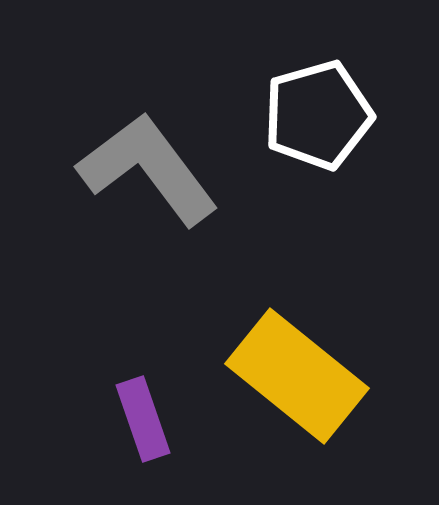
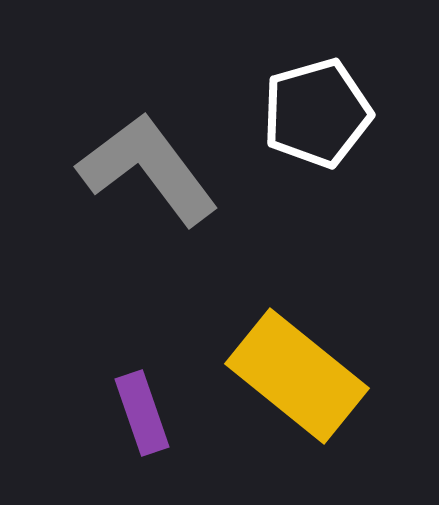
white pentagon: moved 1 px left, 2 px up
purple rectangle: moved 1 px left, 6 px up
